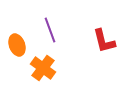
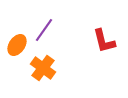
purple line: moved 6 px left; rotated 55 degrees clockwise
orange ellipse: rotated 55 degrees clockwise
